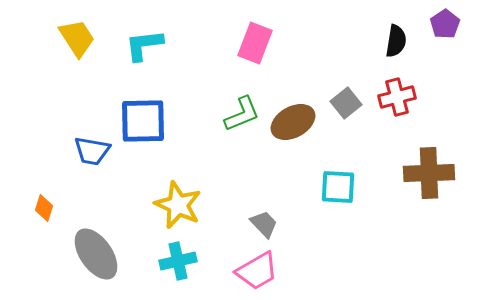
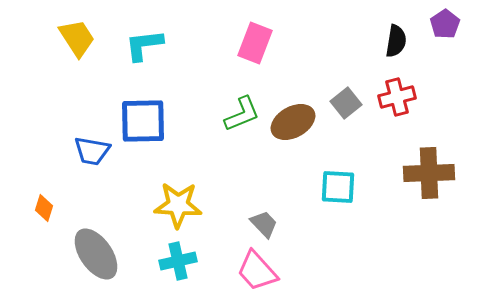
yellow star: rotated 21 degrees counterclockwise
pink trapezoid: rotated 78 degrees clockwise
